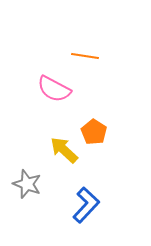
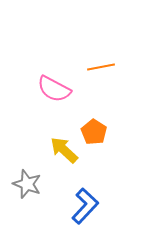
orange line: moved 16 px right, 11 px down; rotated 20 degrees counterclockwise
blue L-shape: moved 1 px left, 1 px down
